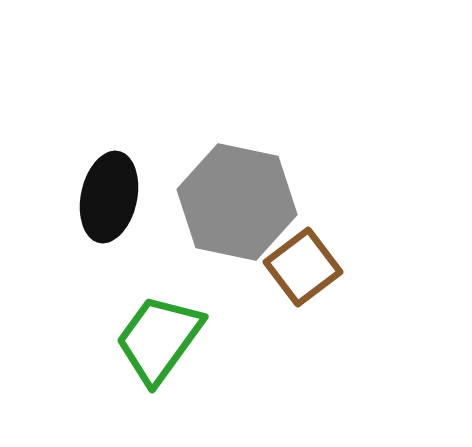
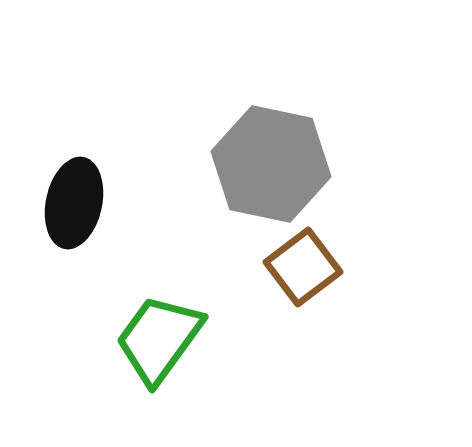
black ellipse: moved 35 px left, 6 px down
gray hexagon: moved 34 px right, 38 px up
